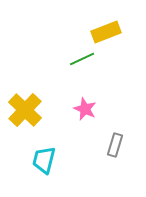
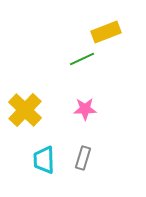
pink star: rotated 25 degrees counterclockwise
gray rectangle: moved 32 px left, 13 px down
cyan trapezoid: rotated 16 degrees counterclockwise
